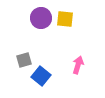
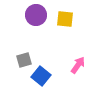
purple circle: moved 5 px left, 3 px up
pink arrow: rotated 18 degrees clockwise
